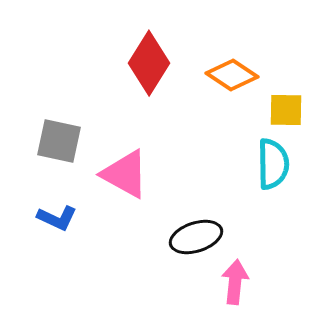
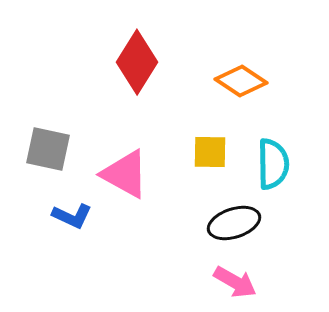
red diamond: moved 12 px left, 1 px up
orange diamond: moved 9 px right, 6 px down
yellow square: moved 76 px left, 42 px down
gray square: moved 11 px left, 8 px down
blue L-shape: moved 15 px right, 2 px up
black ellipse: moved 38 px right, 14 px up
pink arrow: rotated 114 degrees clockwise
